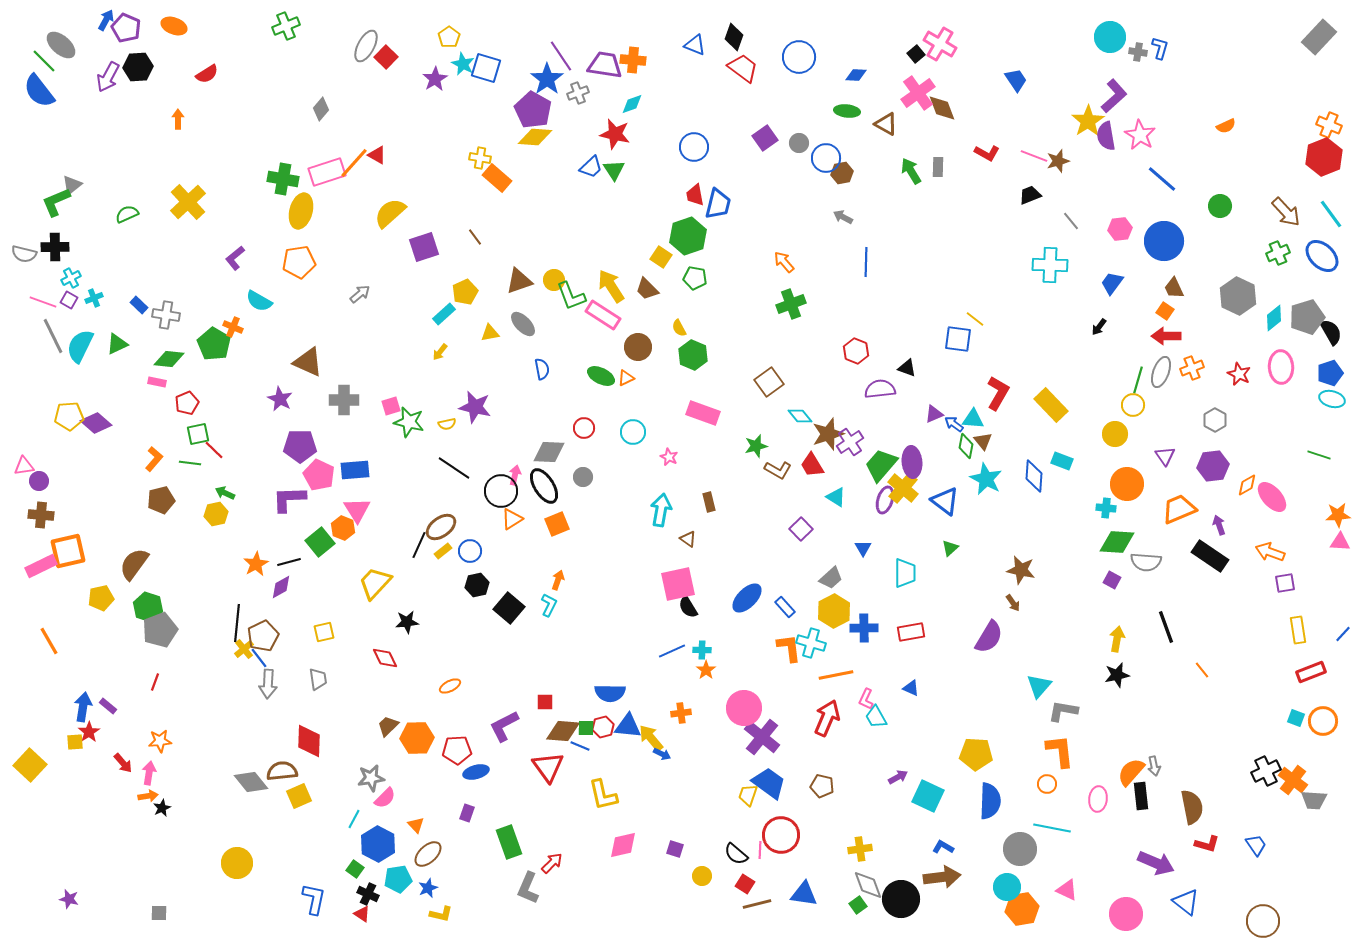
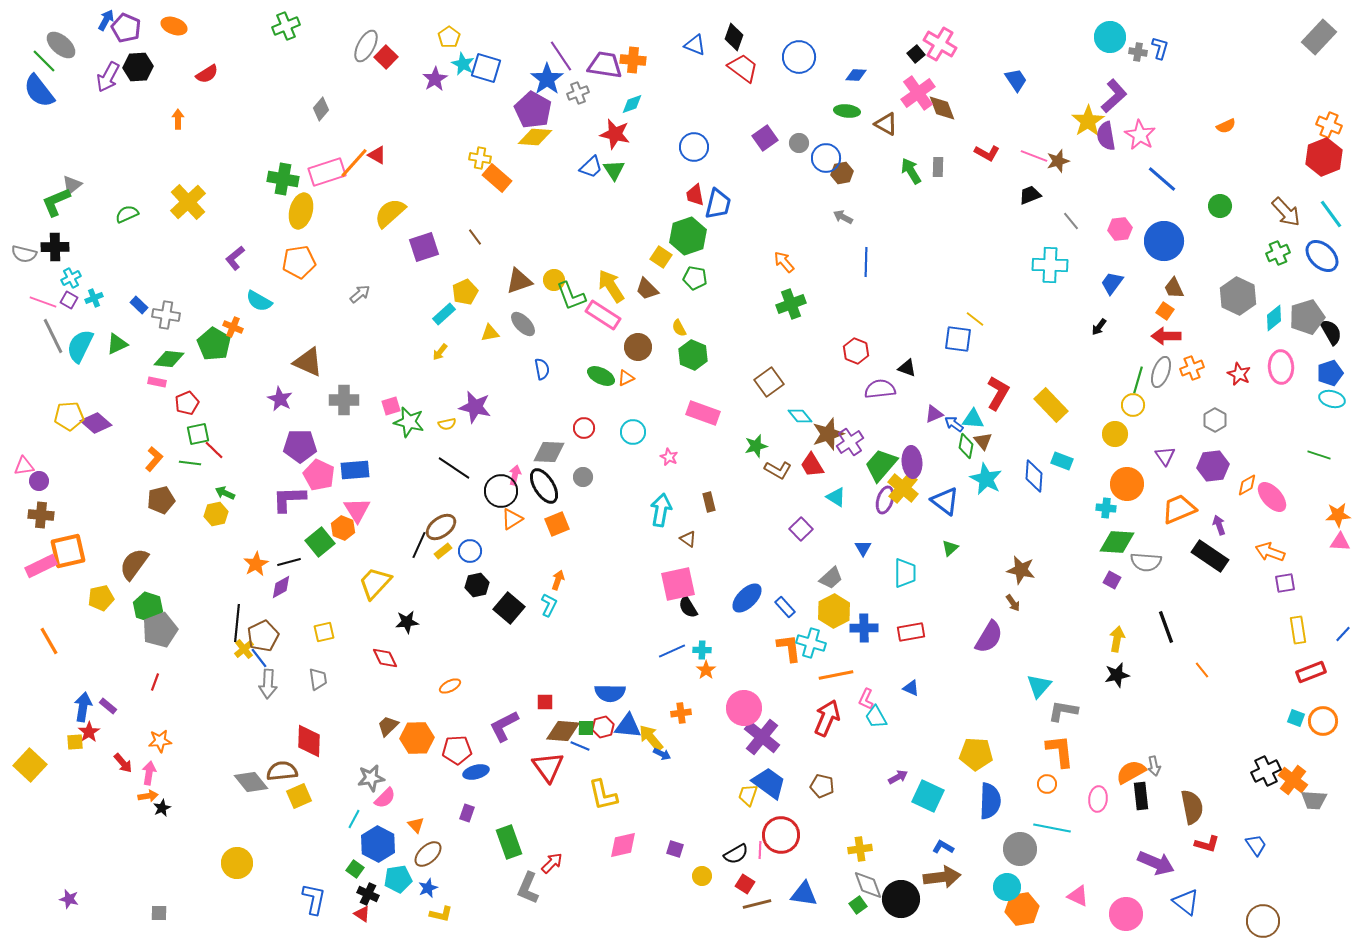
orange semicircle at (1131, 772): rotated 20 degrees clockwise
black semicircle at (736, 854): rotated 70 degrees counterclockwise
pink triangle at (1067, 890): moved 11 px right, 6 px down
